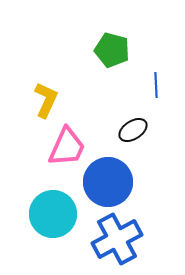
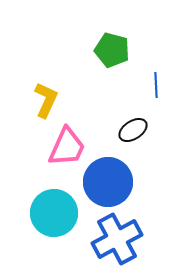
cyan circle: moved 1 px right, 1 px up
